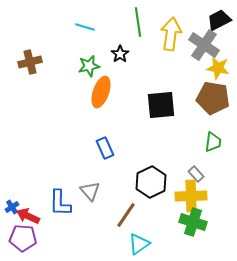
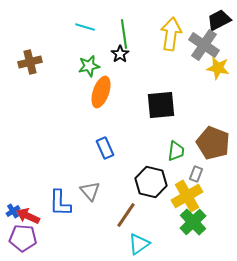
green line: moved 14 px left, 12 px down
brown pentagon: moved 45 px down; rotated 12 degrees clockwise
green trapezoid: moved 37 px left, 9 px down
gray rectangle: rotated 63 degrees clockwise
black hexagon: rotated 20 degrees counterclockwise
yellow cross: moved 4 px left; rotated 28 degrees counterclockwise
blue cross: moved 1 px right, 4 px down
green cross: rotated 28 degrees clockwise
